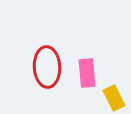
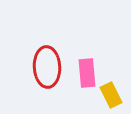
yellow rectangle: moved 3 px left, 3 px up
